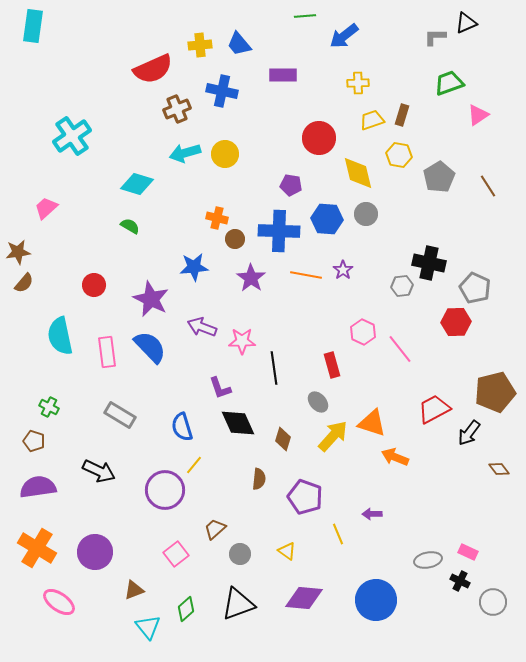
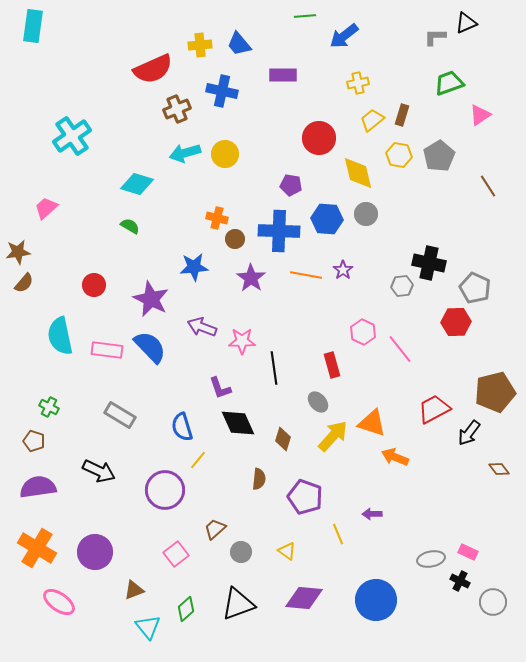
yellow cross at (358, 83): rotated 10 degrees counterclockwise
pink triangle at (478, 115): moved 2 px right
yellow trapezoid at (372, 120): rotated 20 degrees counterclockwise
gray pentagon at (439, 177): moved 21 px up
pink rectangle at (107, 352): moved 2 px up; rotated 76 degrees counterclockwise
yellow line at (194, 465): moved 4 px right, 5 px up
gray circle at (240, 554): moved 1 px right, 2 px up
gray ellipse at (428, 560): moved 3 px right, 1 px up
